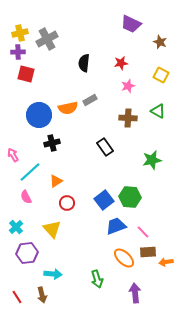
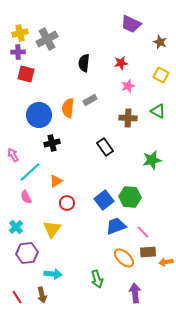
orange semicircle: rotated 108 degrees clockwise
yellow triangle: rotated 18 degrees clockwise
